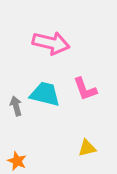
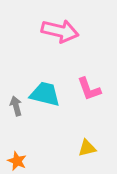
pink arrow: moved 9 px right, 12 px up
pink L-shape: moved 4 px right
